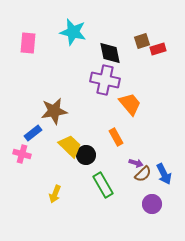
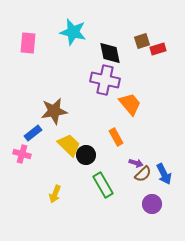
yellow trapezoid: moved 1 px left, 1 px up
